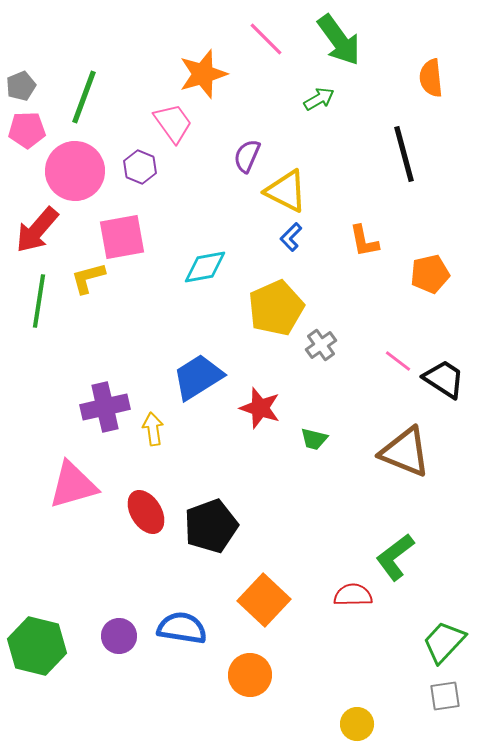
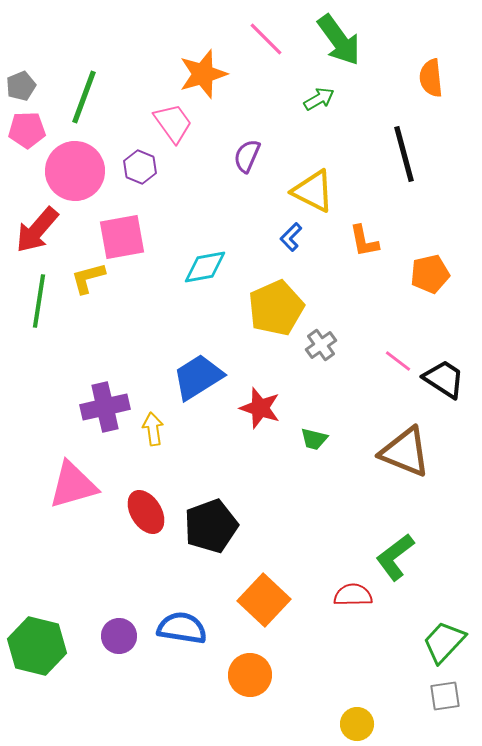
yellow triangle at (286, 191): moved 27 px right
